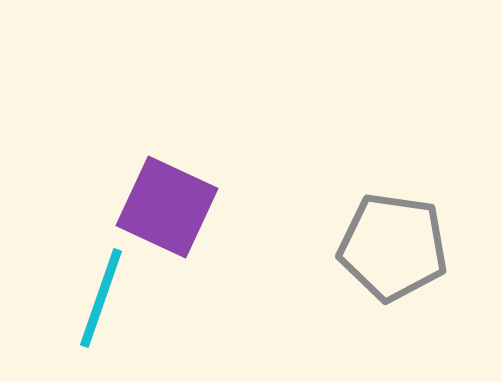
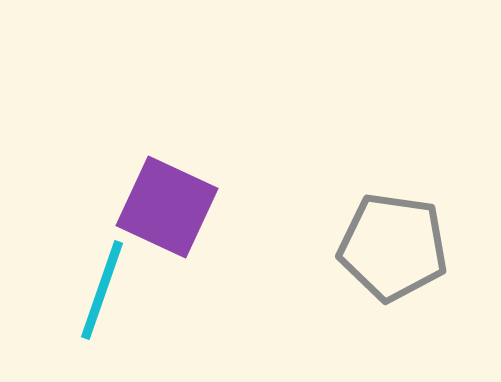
cyan line: moved 1 px right, 8 px up
